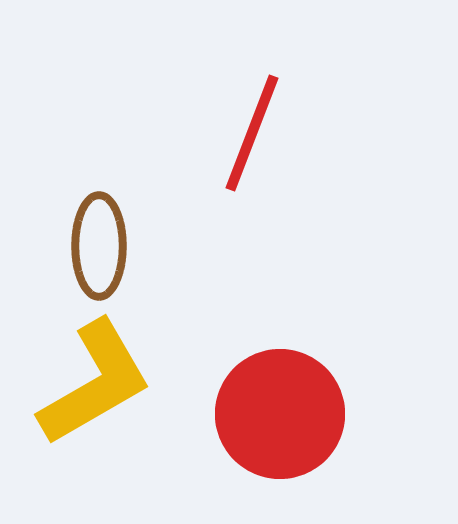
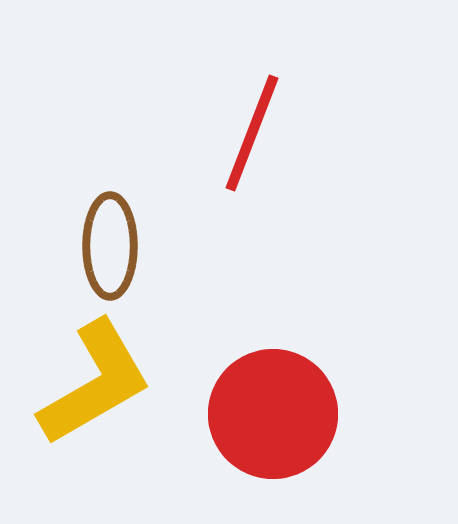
brown ellipse: moved 11 px right
red circle: moved 7 px left
